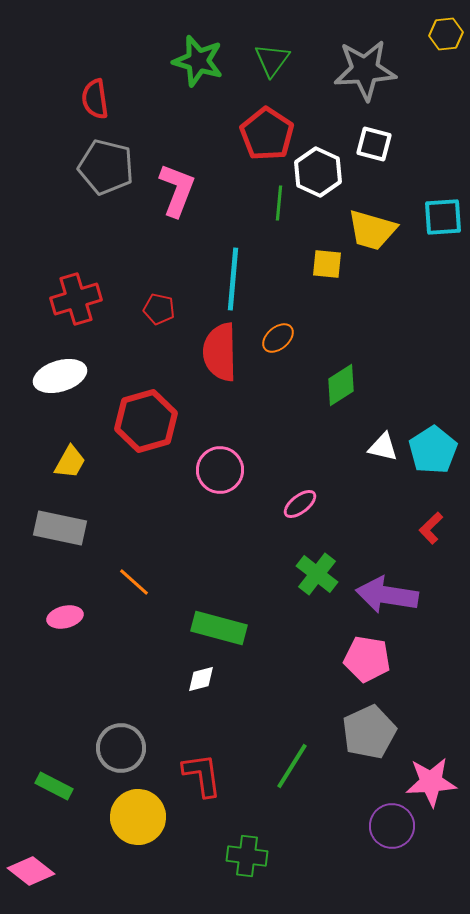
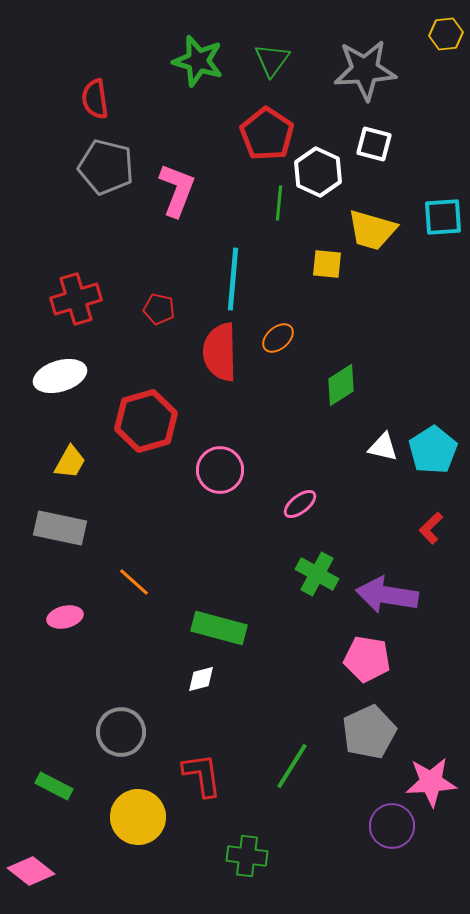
green cross at (317, 574): rotated 9 degrees counterclockwise
gray circle at (121, 748): moved 16 px up
